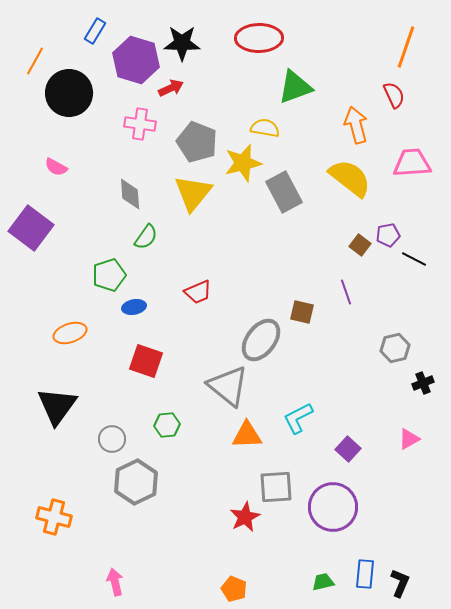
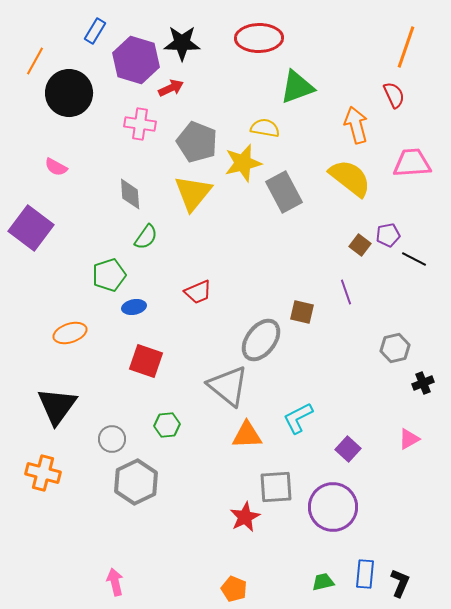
green triangle at (295, 87): moved 2 px right
orange cross at (54, 517): moved 11 px left, 44 px up
